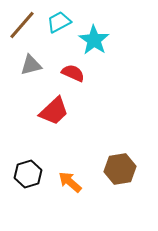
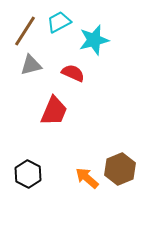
brown line: moved 3 px right, 6 px down; rotated 8 degrees counterclockwise
cyan star: rotated 24 degrees clockwise
red trapezoid: rotated 24 degrees counterclockwise
brown hexagon: rotated 12 degrees counterclockwise
black hexagon: rotated 16 degrees counterclockwise
orange arrow: moved 17 px right, 4 px up
